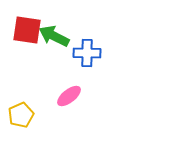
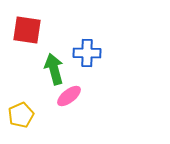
green arrow: moved 33 px down; rotated 48 degrees clockwise
